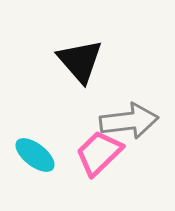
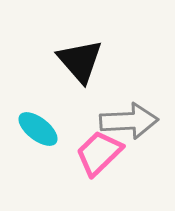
gray arrow: rotated 4 degrees clockwise
cyan ellipse: moved 3 px right, 26 px up
